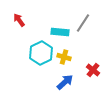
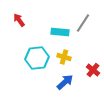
cyan hexagon: moved 4 px left, 5 px down; rotated 20 degrees clockwise
